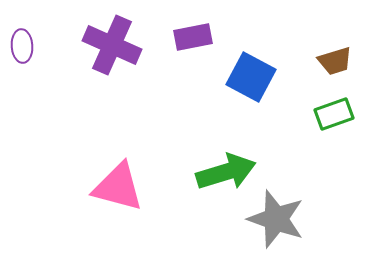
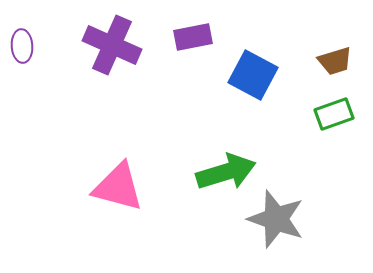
blue square: moved 2 px right, 2 px up
